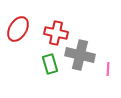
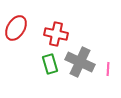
red ellipse: moved 2 px left, 1 px up
red cross: moved 1 px down
gray cross: moved 7 px down; rotated 12 degrees clockwise
